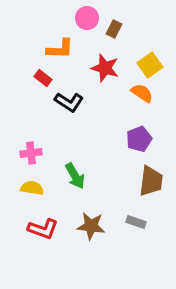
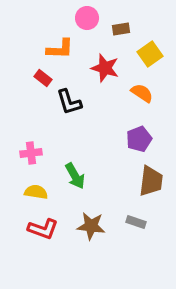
brown rectangle: moved 7 px right; rotated 54 degrees clockwise
yellow square: moved 11 px up
black L-shape: rotated 40 degrees clockwise
yellow semicircle: moved 4 px right, 4 px down
